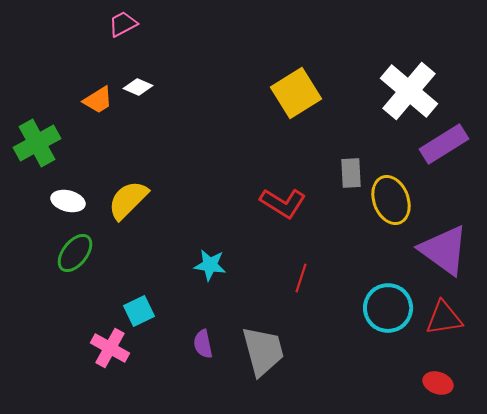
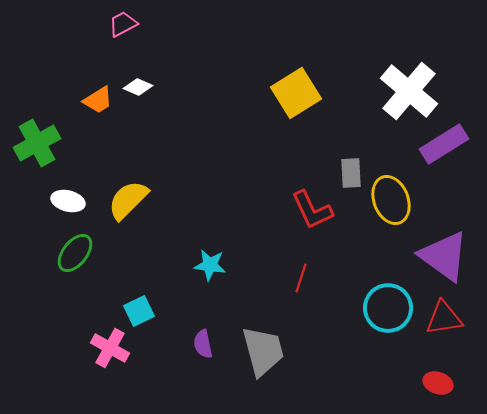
red L-shape: moved 29 px right, 7 px down; rotated 33 degrees clockwise
purple triangle: moved 6 px down
